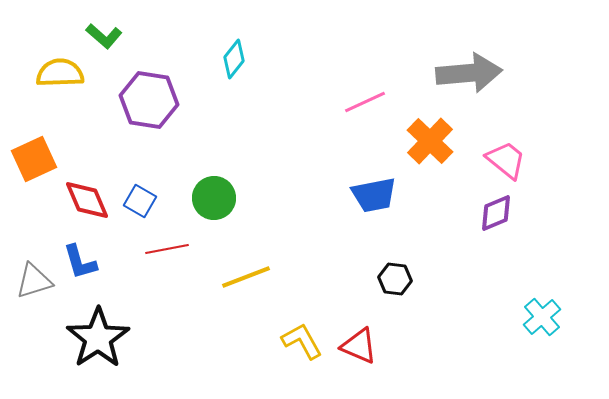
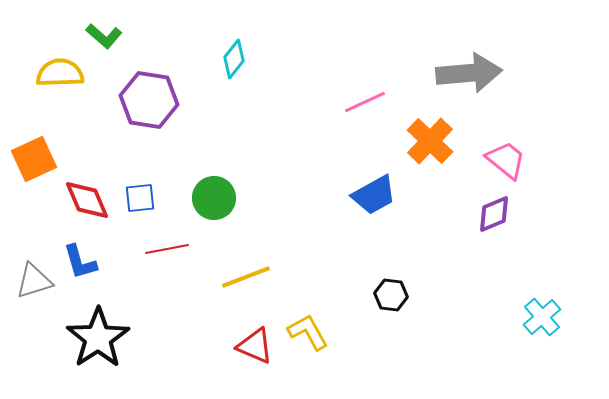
blue trapezoid: rotated 18 degrees counterclockwise
blue square: moved 3 px up; rotated 36 degrees counterclockwise
purple diamond: moved 2 px left, 1 px down
black hexagon: moved 4 px left, 16 px down
yellow L-shape: moved 6 px right, 9 px up
red triangle: moved 104 px left
